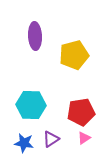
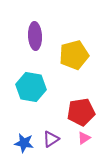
cyan hexagon: moved 18 px up; rotated 8 degrees clockwise
